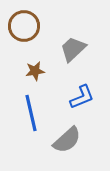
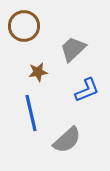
brown star: moved 3 px right, 1 px down
blue L-shape: moved 5 px right, 7 px up
